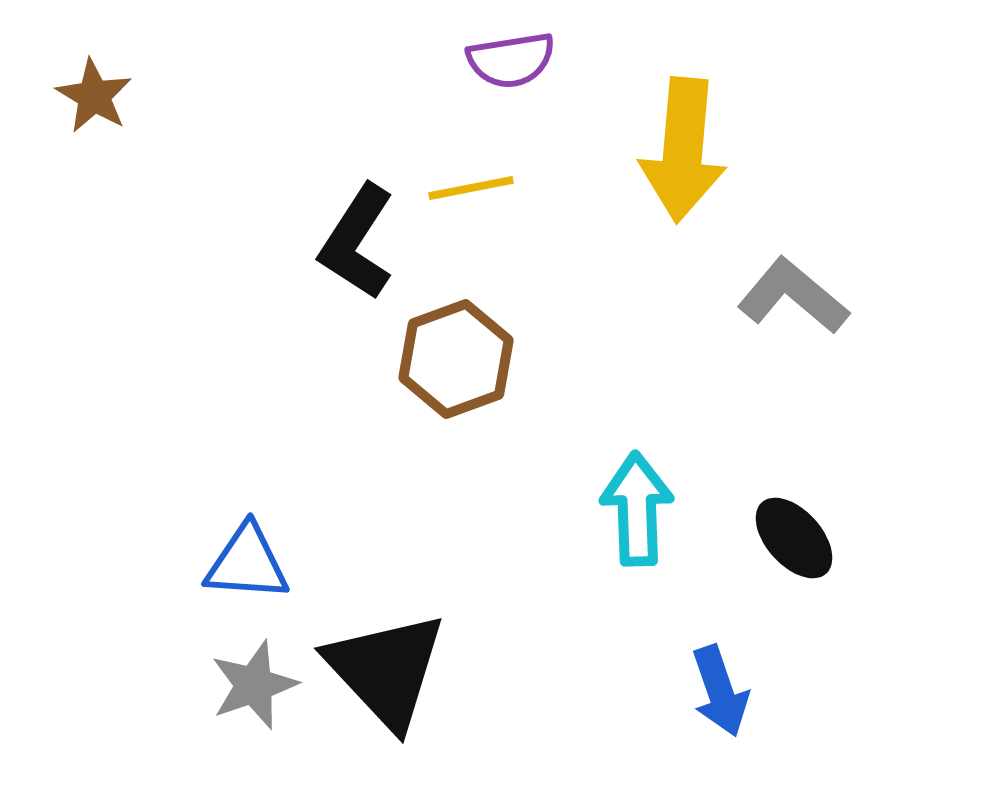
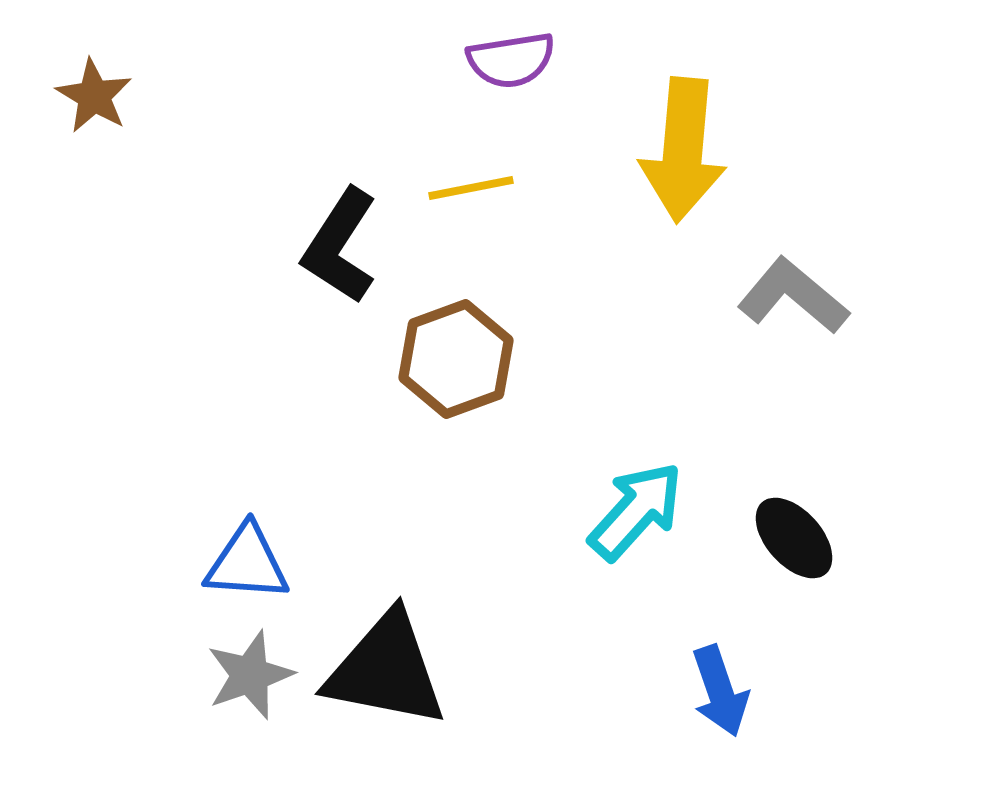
black L-shape: moved 17 px left, 4 px down
cyan arrow: moved 1 px left, 2 px down; rotated 44 degrees clockwise
black triangle: rotated 36 degrees counterclockwise
gray star: moved 4 px left, 10 px up
